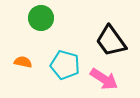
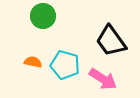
green circle: moved 2 px right, 2 px up
orange semicircle: moved 10 px right
pink arrow: moved 1 px left
